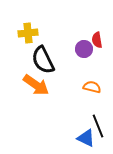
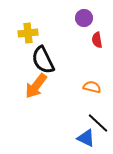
purple circle: moved 31 px up
orange arrow: moved 1 px down; rotated 92 degrees clockwise
black line: moved 3 px up; rotated 25 degrees counterclockwise
